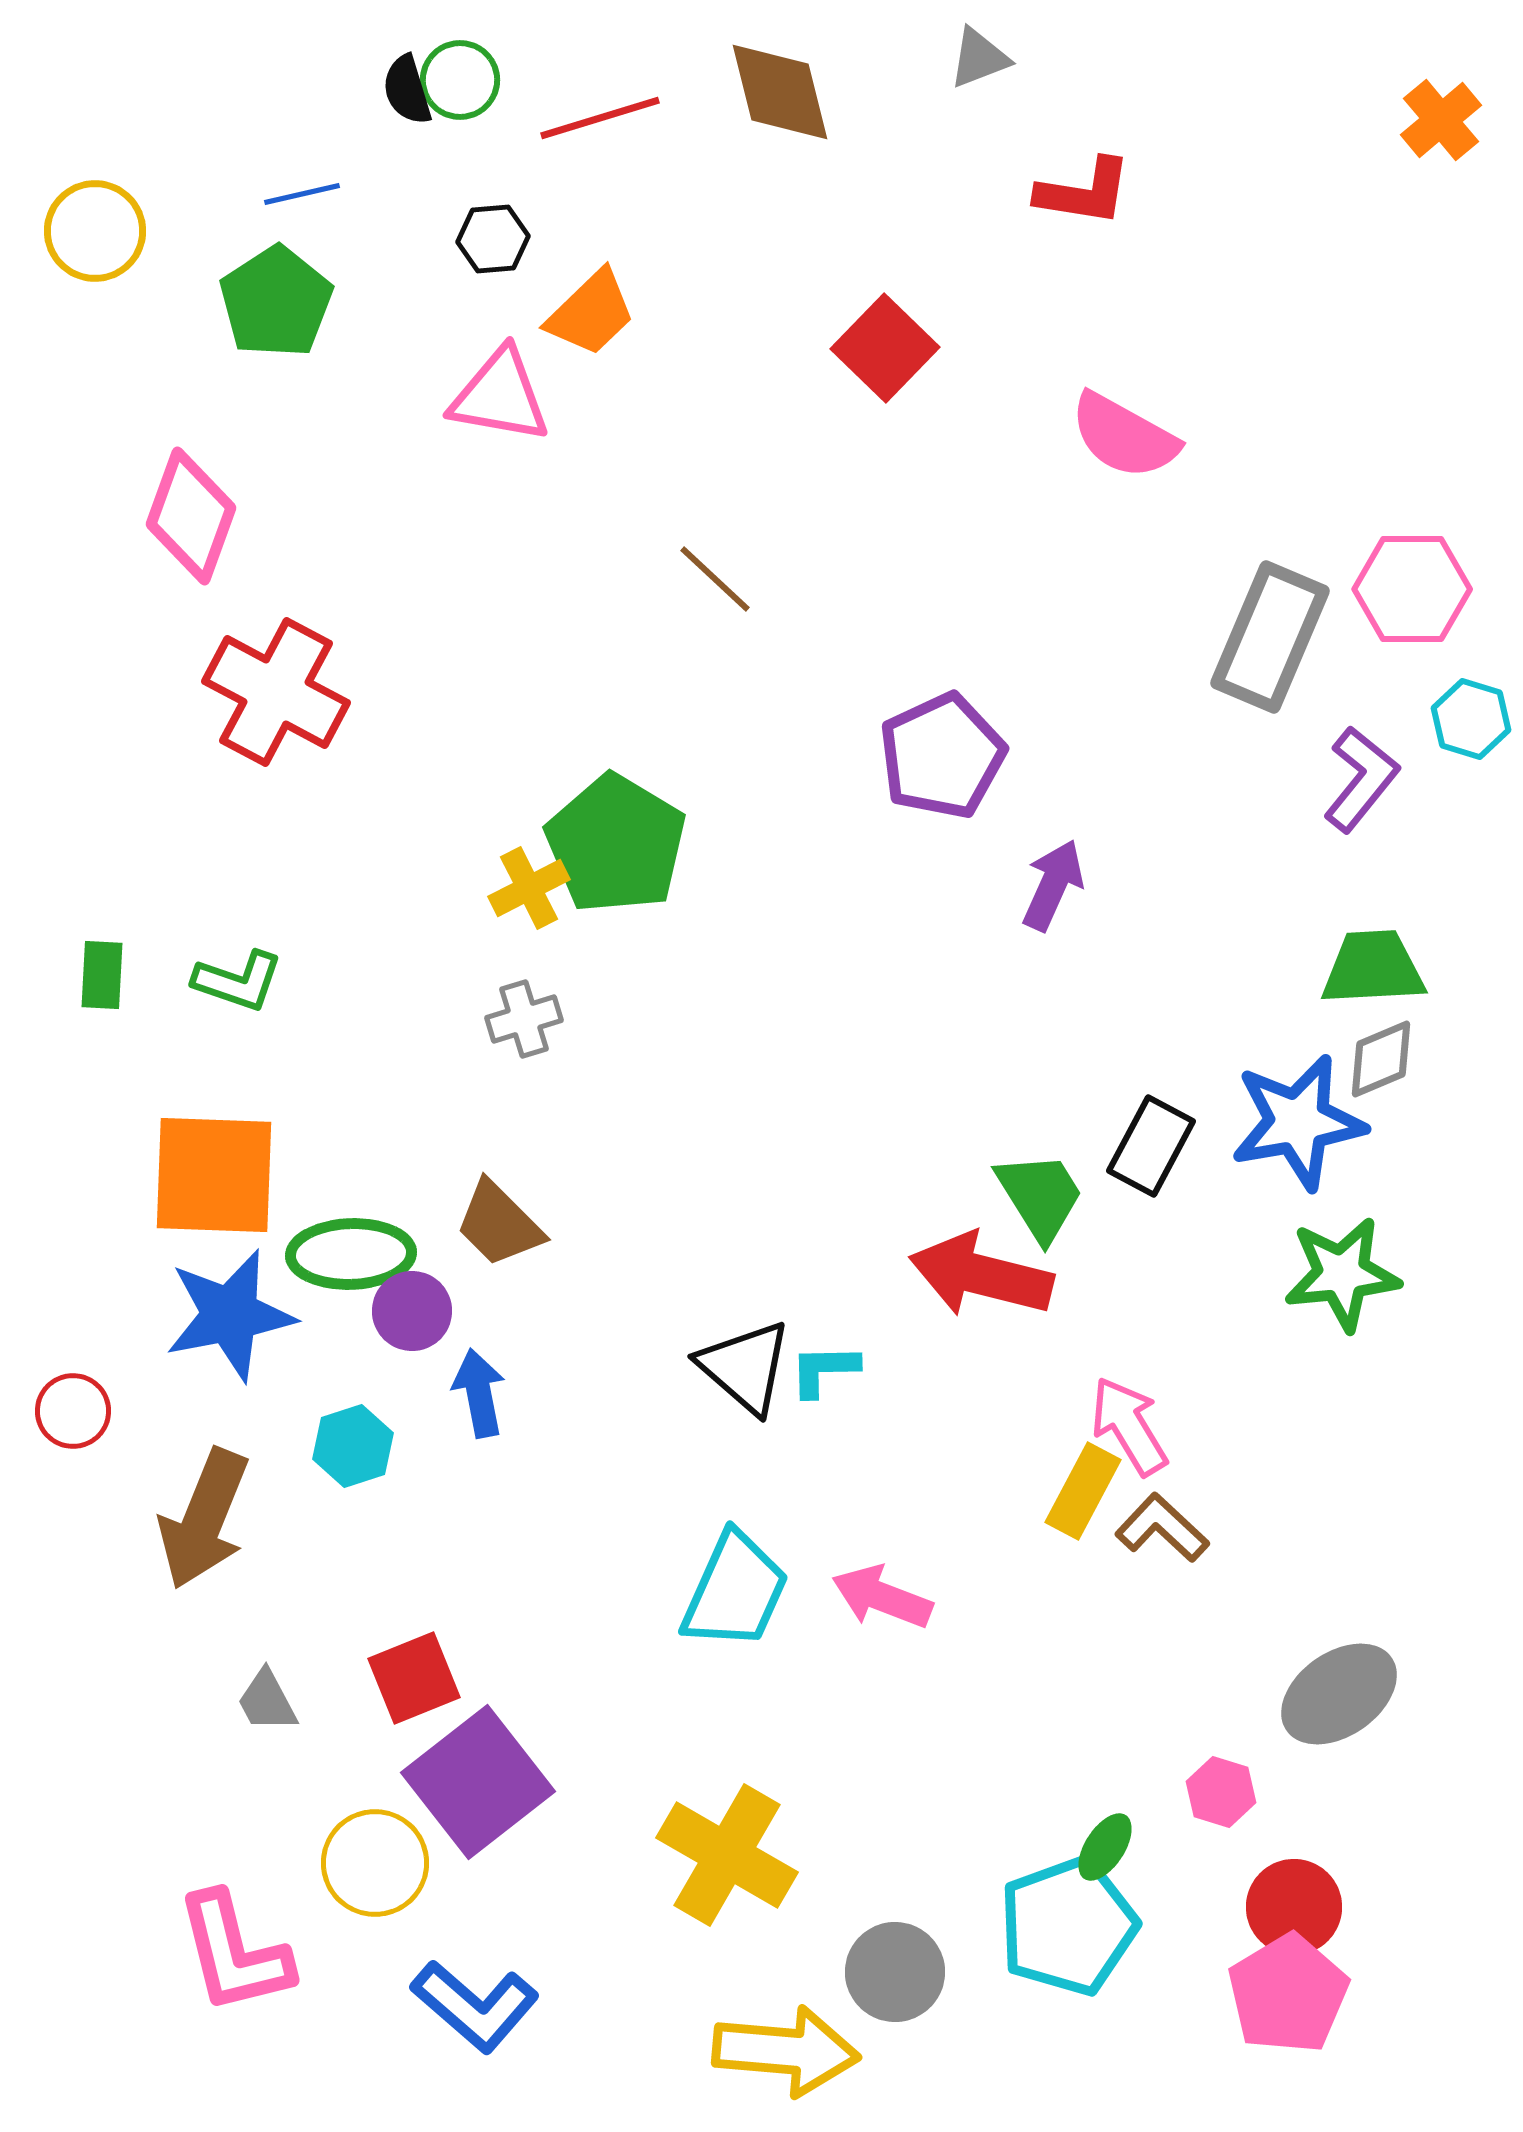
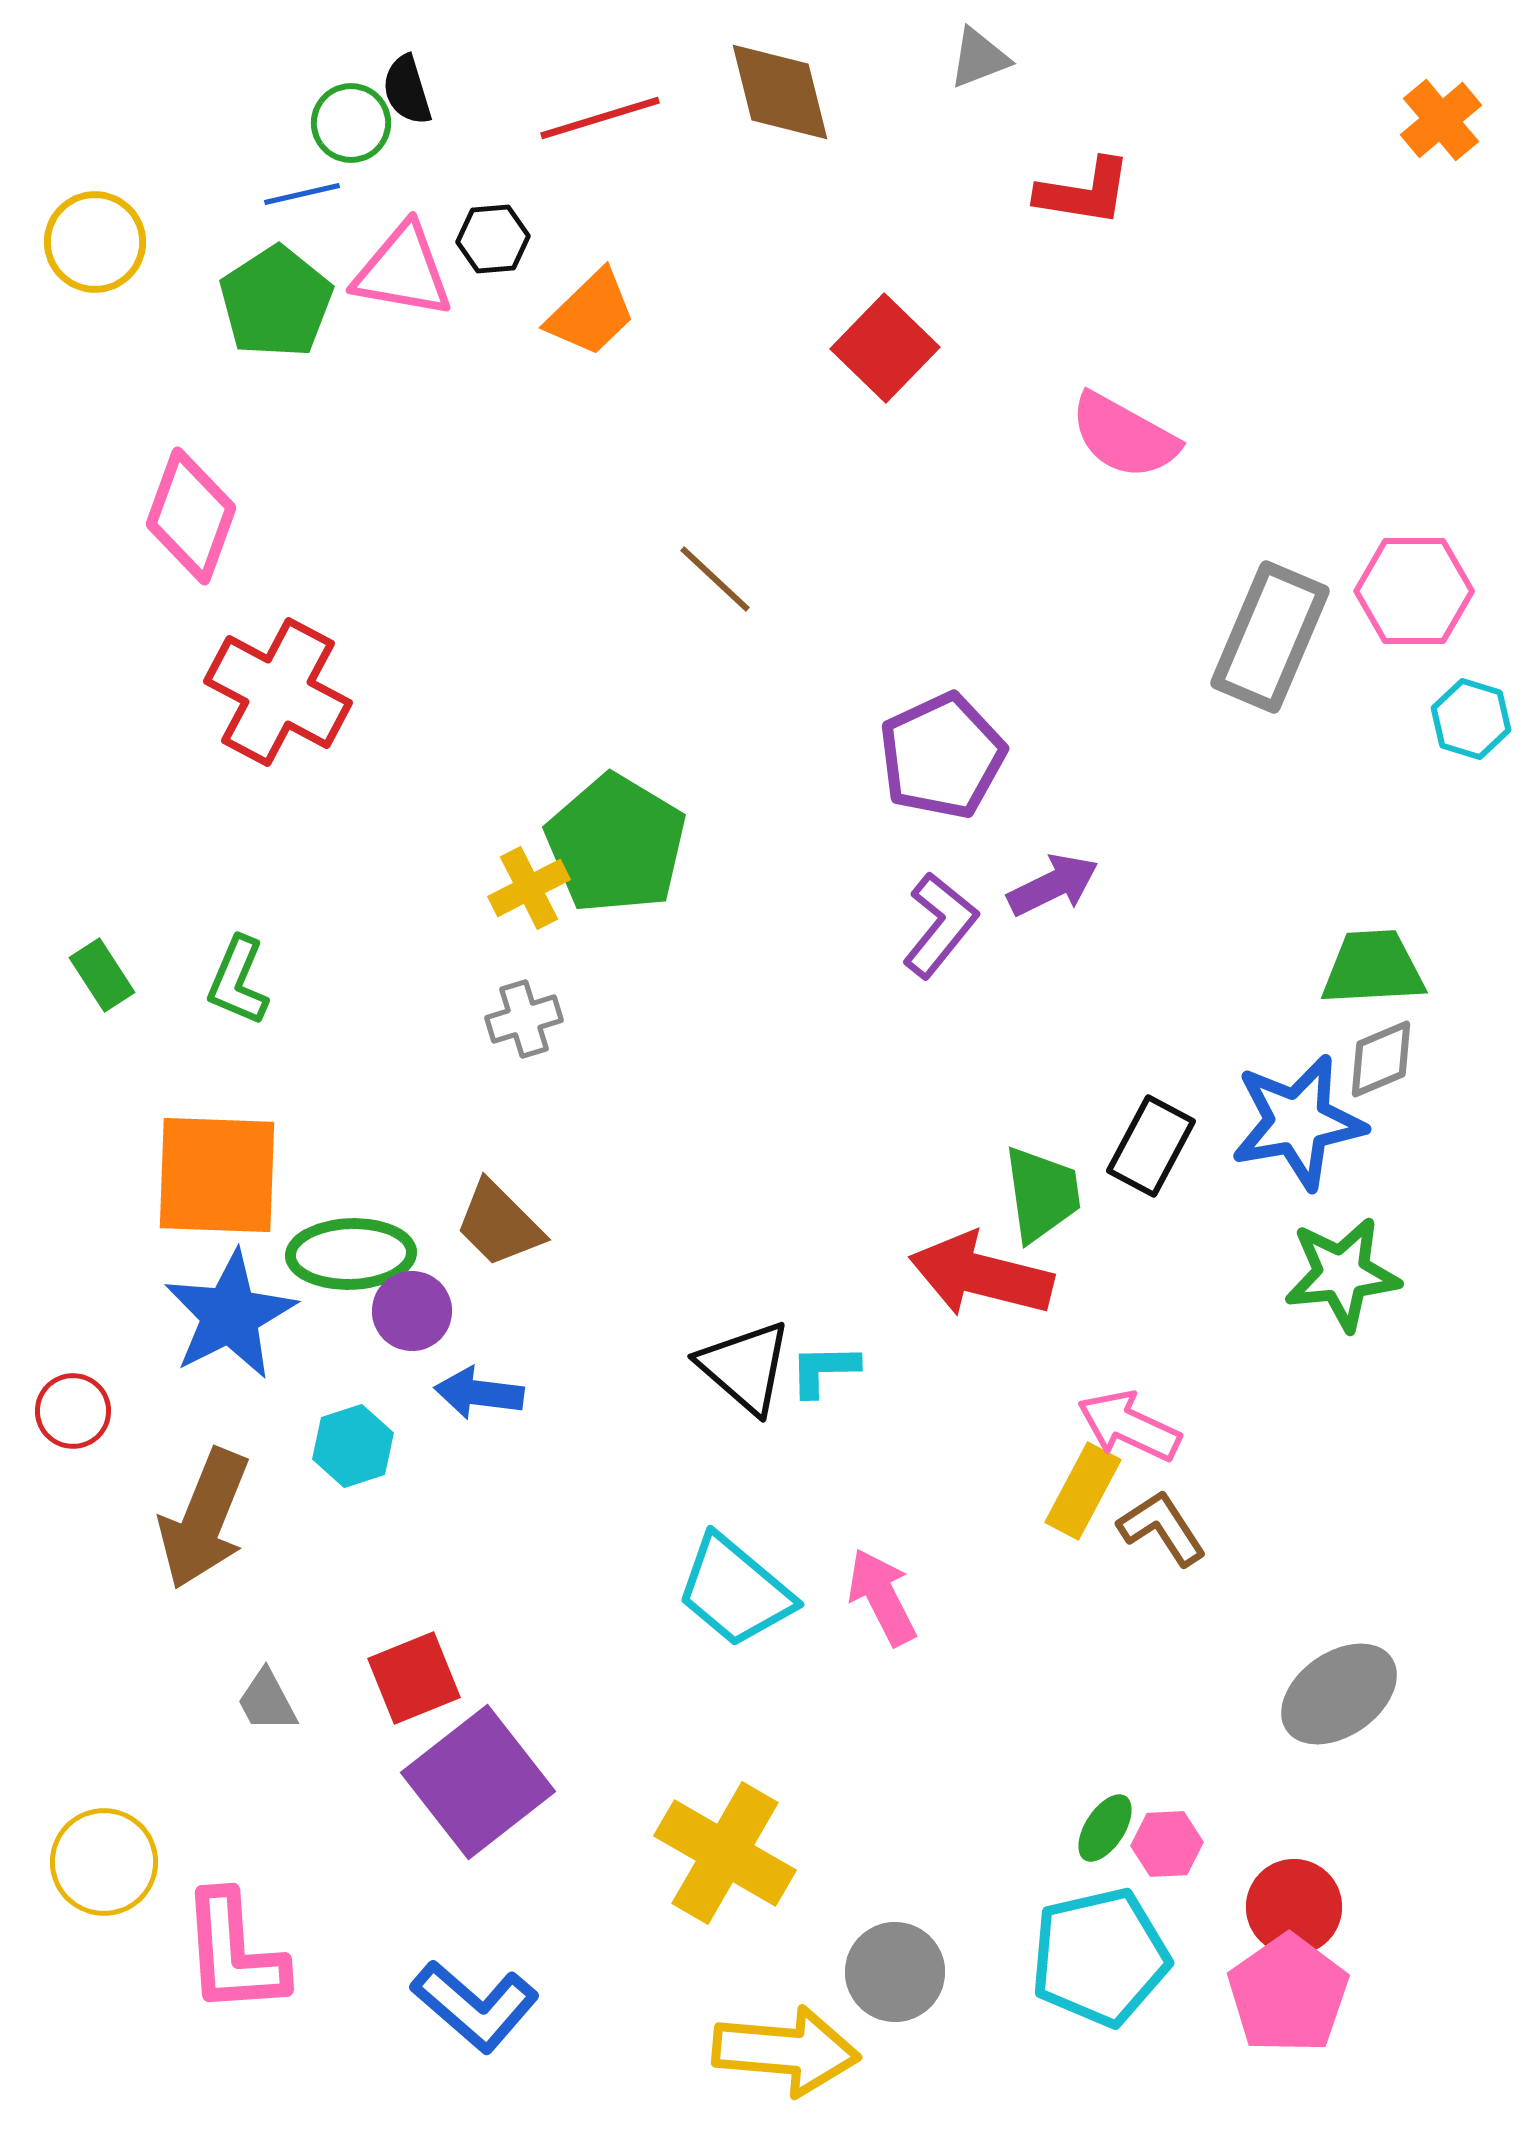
green circle at (460, 80): moved 109 px left, 43 px down
yellow circle at (95, 231): moved 11 px down
pink triangle at (500, 396): moved 97 px left, 125 px up
pink hexagon at (1412, 589): moved 2 px right, 2 px down
red cross at (276, 692): moved 2 px right
purple L-shape at (1361, 779): moved 421 px left, 146 px down
purple arrow at (1053, 885): rotated 40 degrees clockwise
green rectangle at (102, 975): rotated 36 degrees counterclockwise
green L-shape at (238, 981): rotated 94 degrees clockwise
orange square at (214, 1175): moved 3 px right
green trapezoid at (1040, 1196): moved 2 px right, 2 px up; rotated 24 degrees clockwise
blue star at (230, 1315): rotated 16 degrees counterclockwise
blue arrow at (479, 1393): rotated 72 degrees counterclockwise
pink arrow at (1129, 1426): rotated 34 degrees counterclockwise
brown L-shape at (1162, 1528): rotated 14 degrees clockwise
cyan trapezoid at (735, 1591): rotated 106 degrees clockwise
pink arrow at (882, 1597): rotated 42 degrees clockwise
pink hexagon at (1221, 1792): moved 54 px left, 52 px down; rotated 20 degrees counterclockwise
green ellipse at (1105, 1847): moved 19 px up
yellow cross at (727, 1855): moved 2 px left, 2 px up
yellow circle at (375, 1863): moved 271 px left, 1 px up
cyan pentagon at (1068, 1926): moved 32 px right, 31 px down; rotated 7 degrees clockwise
pink L-shape at (234, 1953): rotated 10 degrees clockwise
pink pentagon at (1288, 1994): rotated 4 degrees counterclockwise
